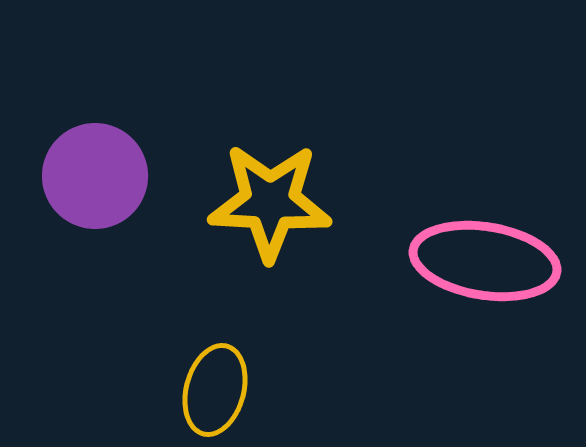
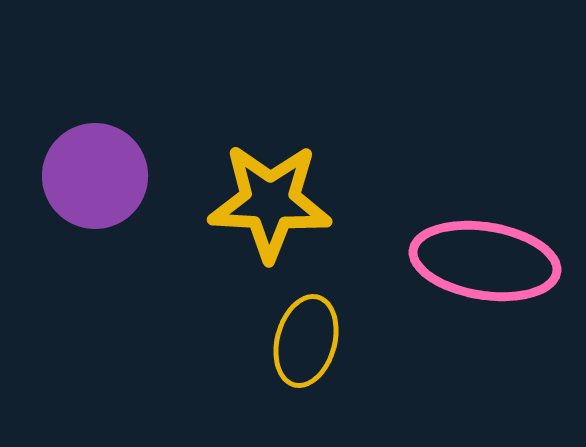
yellow ellipse: moved 91 px right, 49 px up
